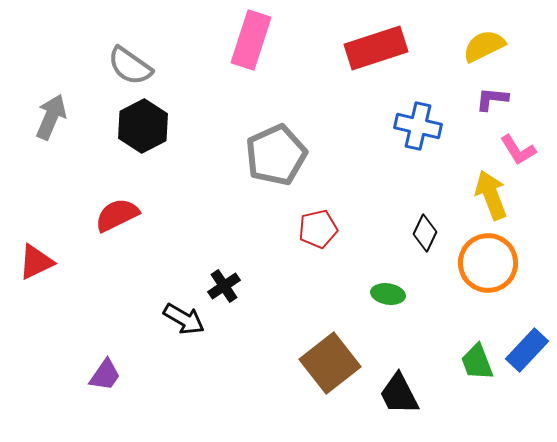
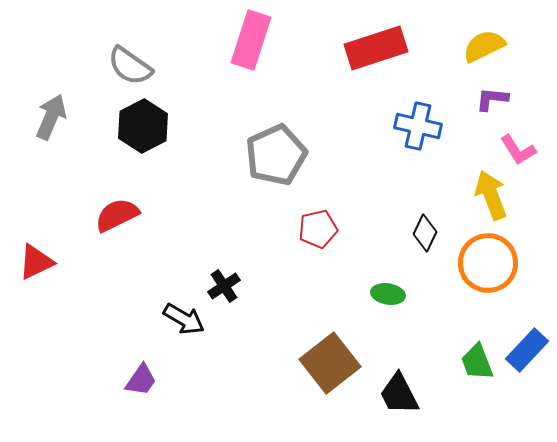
purple trapezoid: moved 36 px right, 5 px down
